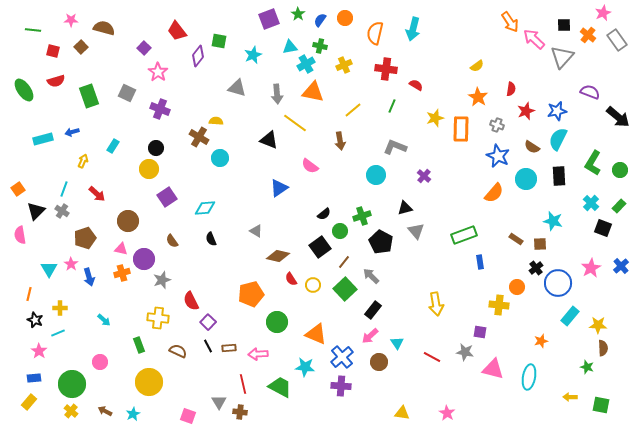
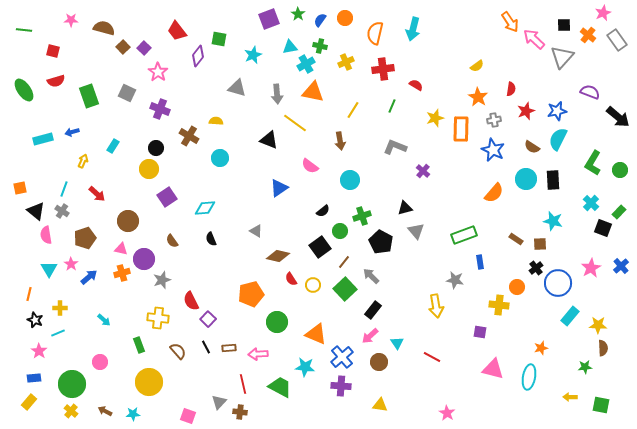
green line at (33, 30): moved 9 px left
green square at (219, 41): moved 2 px up
brown square at (81, 47): moved 42 px right
yellow cross at (344, 65): moved 2 px right, 3 px up
red cross at (386, 69): moved 3 px left; rotated 15 degrees counterclockwise
yellow line at (353, 110): rotated 18 degrees counterclockwise
gray cross at (497, 125): moved 3 px left, 5 px up; rotated 32 degrees counterclockwise
brown cross at (199, 137): moved 10 px left, 1 px up
blue star at (498, 156): moved 5 px left, 6 px up
cyan circle at (376, 175): moved 26 px left, 5 px down
purple cross at (424, 176): moved 1 px left, 5 px up
black rectangle at (559, 176): moved 6 px left, 4 px down
orange square at (18, 189): moved 2 px right, 1 px up; rotated 24 degrees clockwise
green rectangle at (619, 206): moved 6 px down
black triangle at (36, 211): rotated 36 degrees counterclockwise
black semicircle at (324, 214): moved 1 px left, 3 px up
pink semicircle at (20, 235): moved 26 px right
blue arrow at (89, 277): rotated 114 degrees counterclockwise
yellow arrow at (436, 304): moved 2 px down
purple square at (208, 322): moved 3 px up
orange star at (541, 341): moved 7 px down
black line at (208, 346): moved 2 px left, 1 px down
brown semicircle at (178, 351): rotated 24 degrees clockwise
gray star at (465, 352): moved 10 px left, 72 px up
green star at (587, 367): moved 2 px left; rotated 24 degrees counterclockwise
gray triangle at (219, 402): rotated 14 degrees clockwise
yellow triangle at (402, 413): moved 22 px left, 8 px up
cyan star at (133, 414): rotated 24 degrees clockwise
